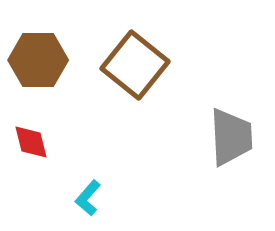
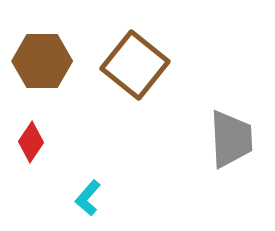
brown hexagon: moved 4 px right, 1 px down
gray trapezoid: moved 2 px down
red diamond: rotated 48 degrees clockwise
